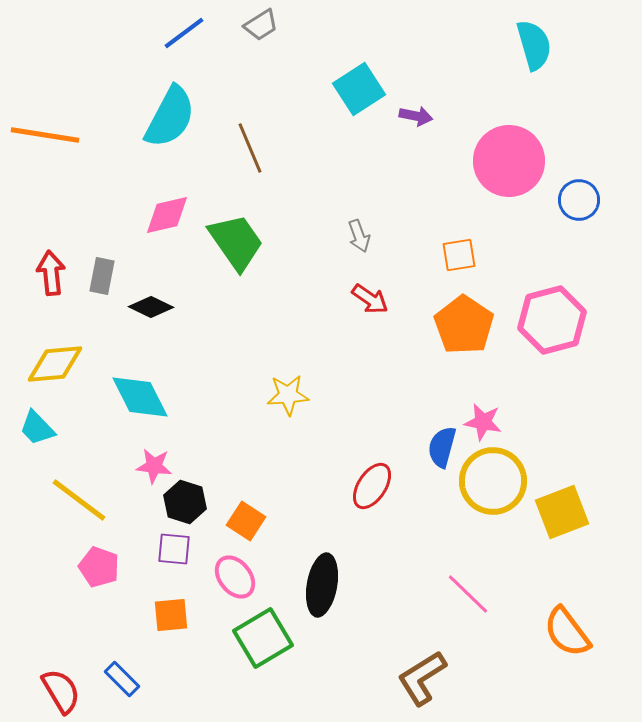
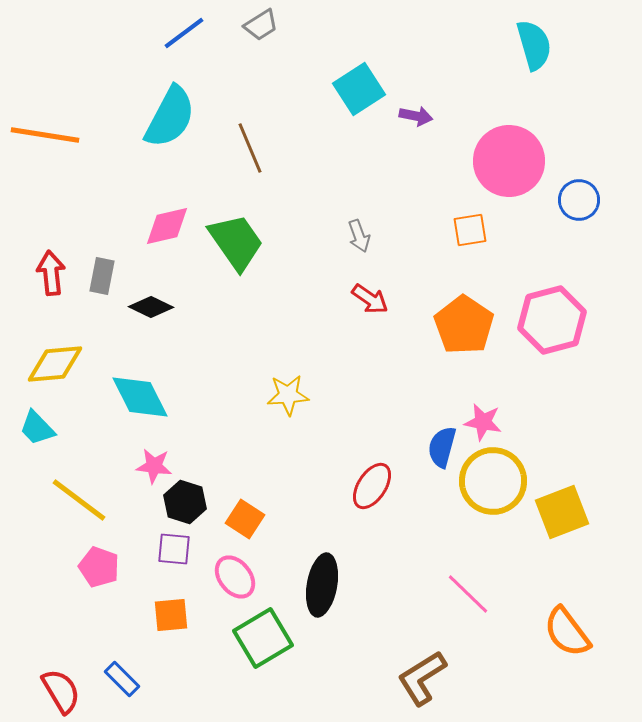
pink diamond at (167, 215): moved 11 px down
orange square at (459, 255): moved 11 px right, 25 px up
orange square at (246, 521): moved 1 px left, 2 px up
